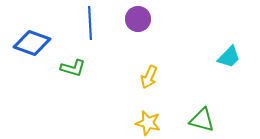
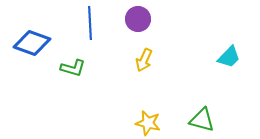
yellow arrow: moved 5 px left, 17 px up
